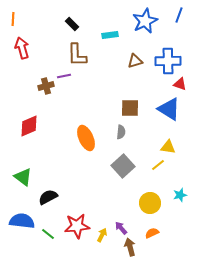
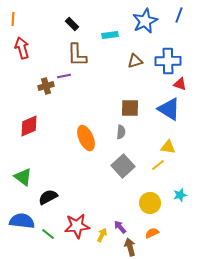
purple arrow: moved 1 px left, 1 px up
